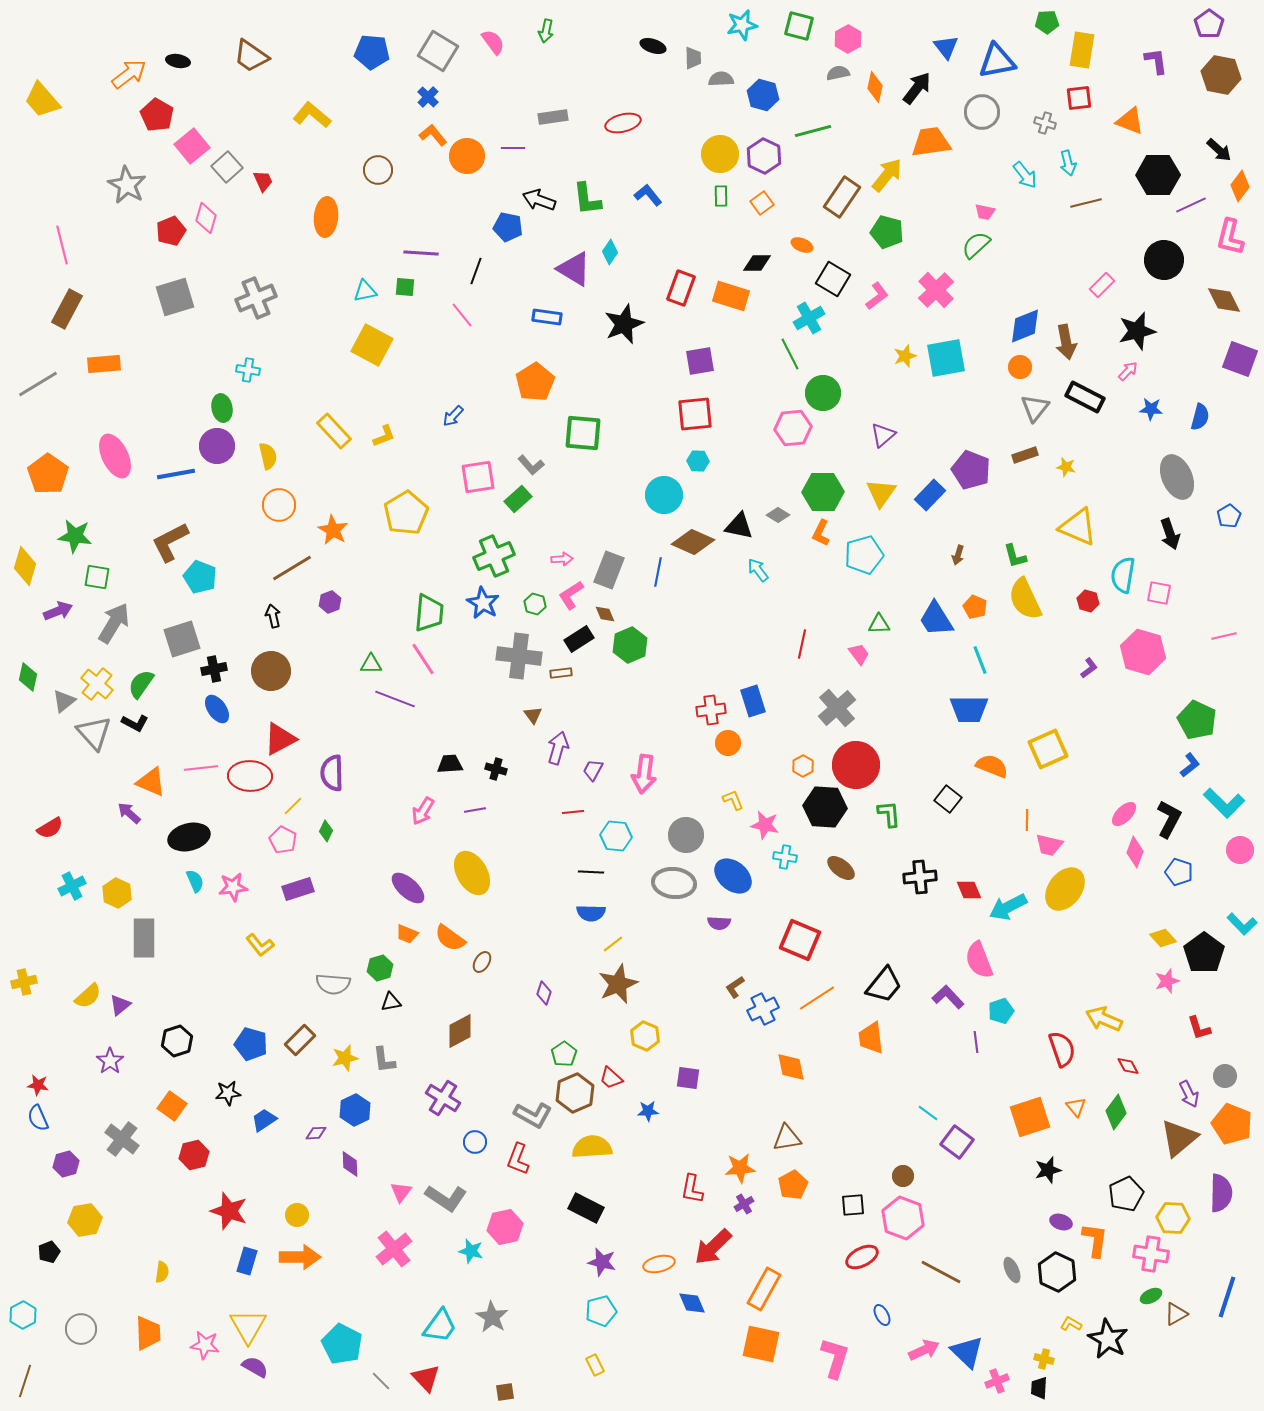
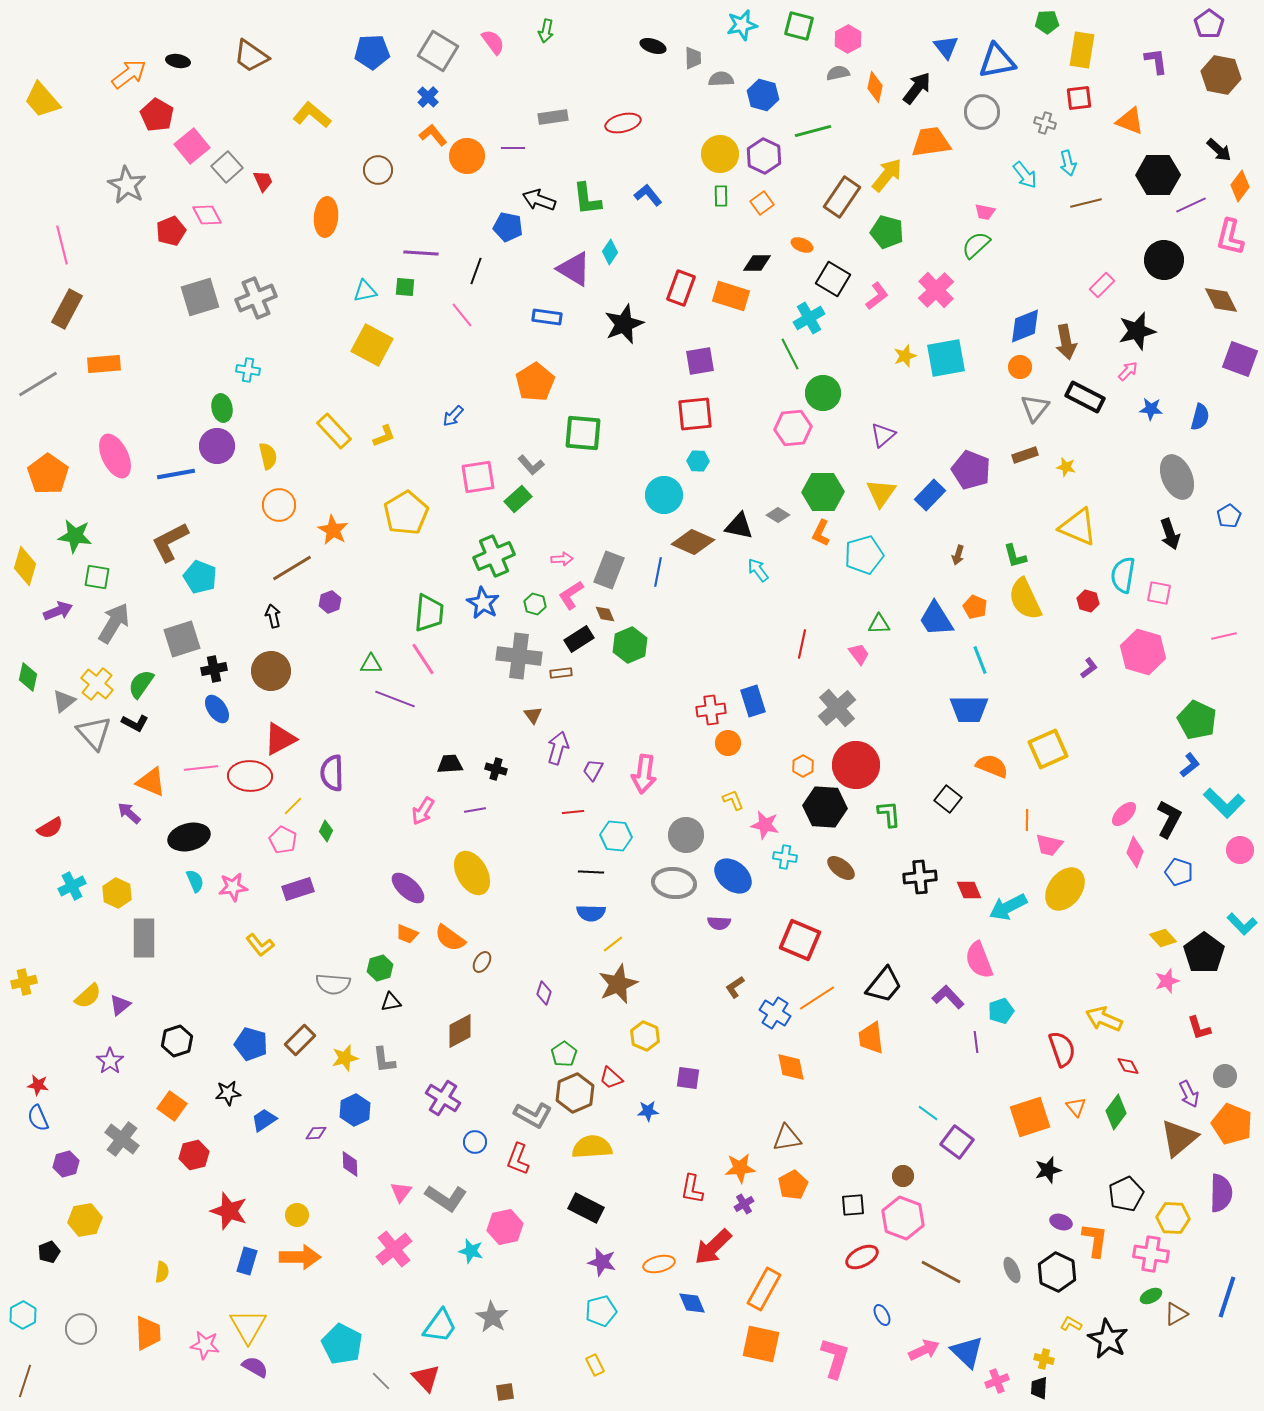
blue pentagon at (372, 52): rotated 8 degrees counterclockwise
pink diamond at (206, 218): moved 1 px right, 3 px up; rotated 44 degrees counterclockwise
gray square at (175, 297): moved 25 px right
brown diamond at (1224, 300): moved 3 px left
blue cross at (763, 1009): moved 12 px right, 4 px down; rotated 32 degrees counterclockwise
